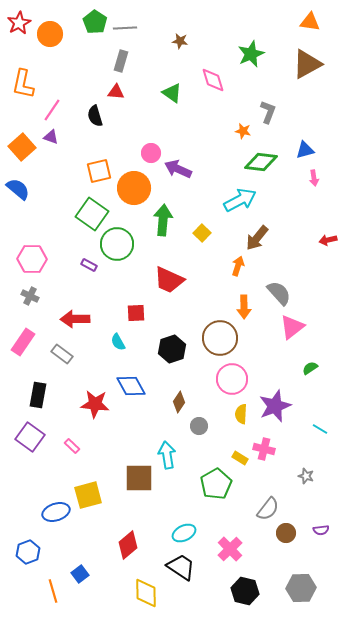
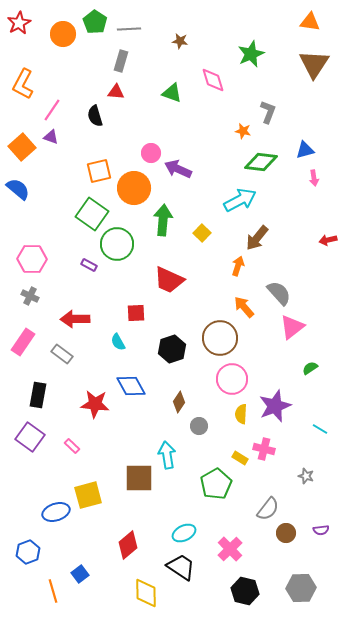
gray line at (125, 28): moved 4 px right, 1 px down
orange circle at (50, 34): moved 13 px right
brown triangle at (307, 64): moved 7 px right; rotated 28 degrees counterclockwise
orange L-shape at (23, 84): rotated 16 degrees clockwise
green triangle at (172, 93): rotated 15 degrees counterclockwise
orange arrow at (244, 307): rotated 140 degrees clockwise
